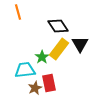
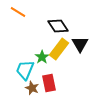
orange line: rotated 42 degrees counterclockwise
cyan trapezoid: rotated 60 degrees counterclockwise
brown star: moved 3 px left; rotated 24 degrees counterclockwise
